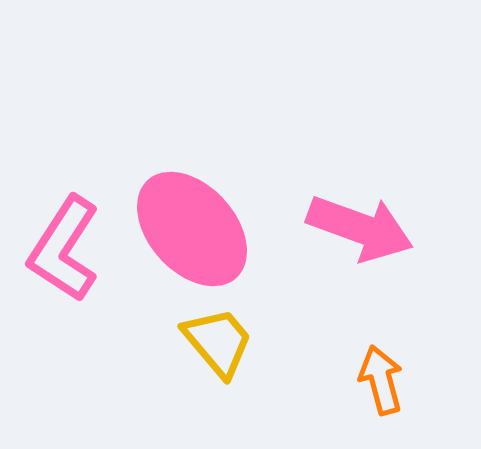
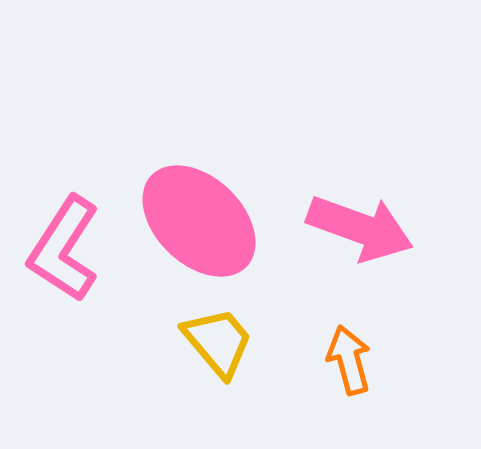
pink ellipse: moved 7 px right, 8 px up; rotated 4 degrees counterclockwise
orange arrow: moved 32 px left, 20 px up
